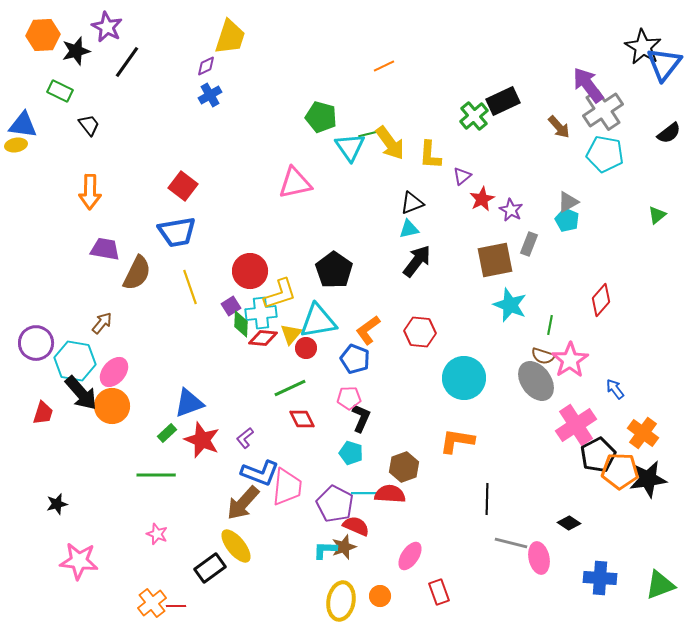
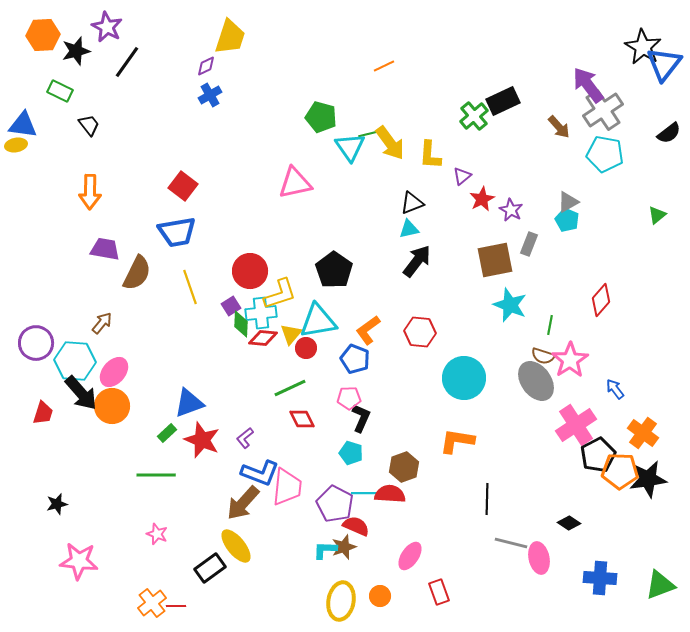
cyan hexagon at (75, 361): rotated 6 degrees counterclockwise
